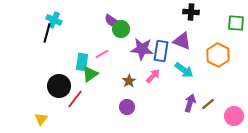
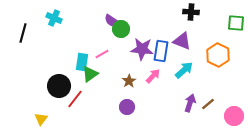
cyan cross: moved 2 px up
black line: moved 24 px left
cyan arrow: rotated 78 degrees counterclockwise
